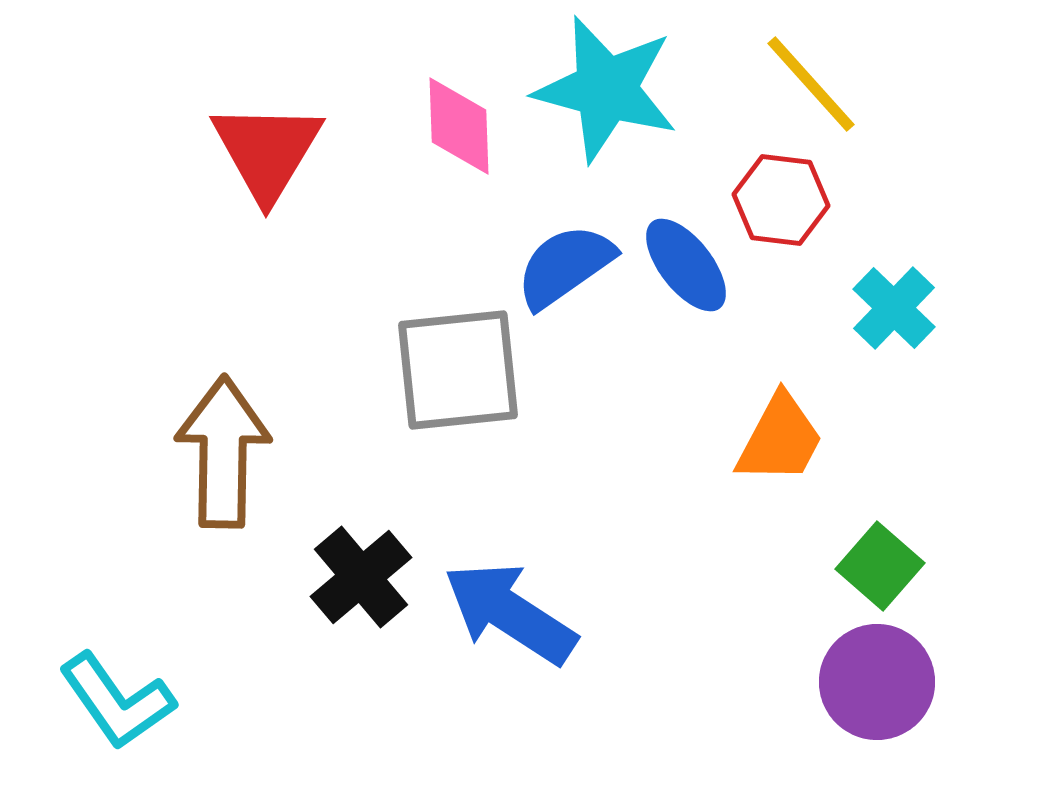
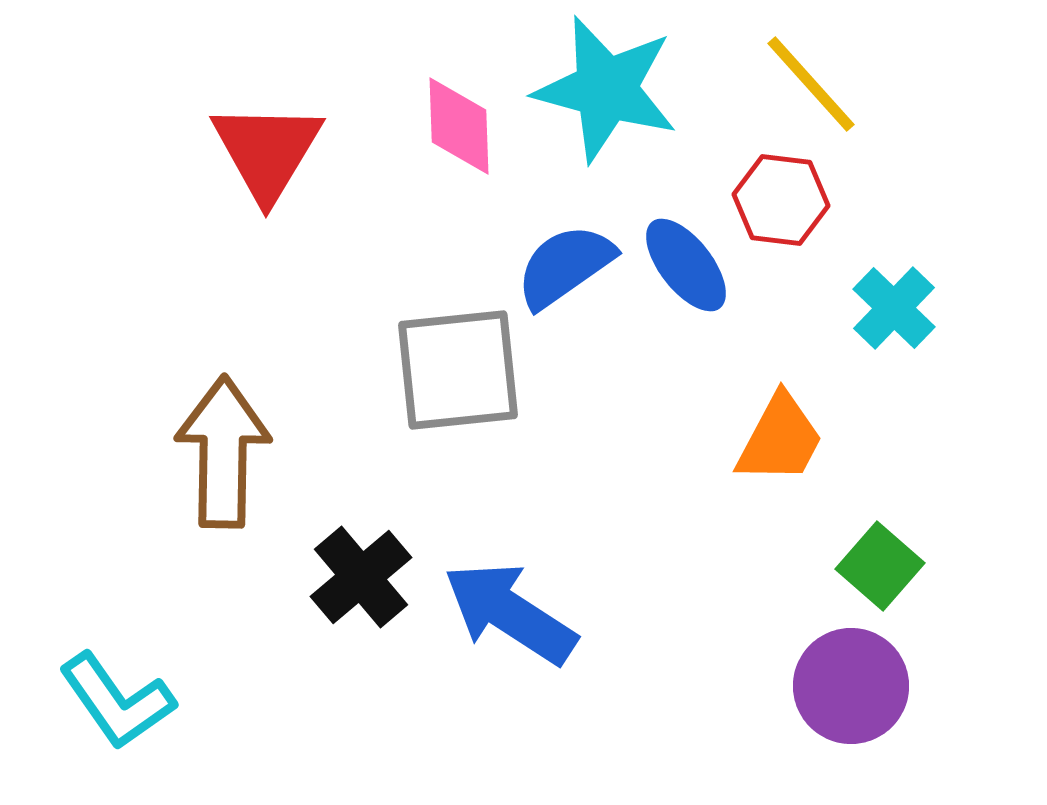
purple circle: moved 26 px left, 4 px down
